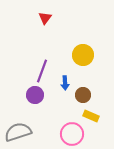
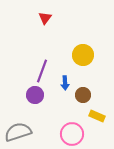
yellow rectangle: moved 6 px right
